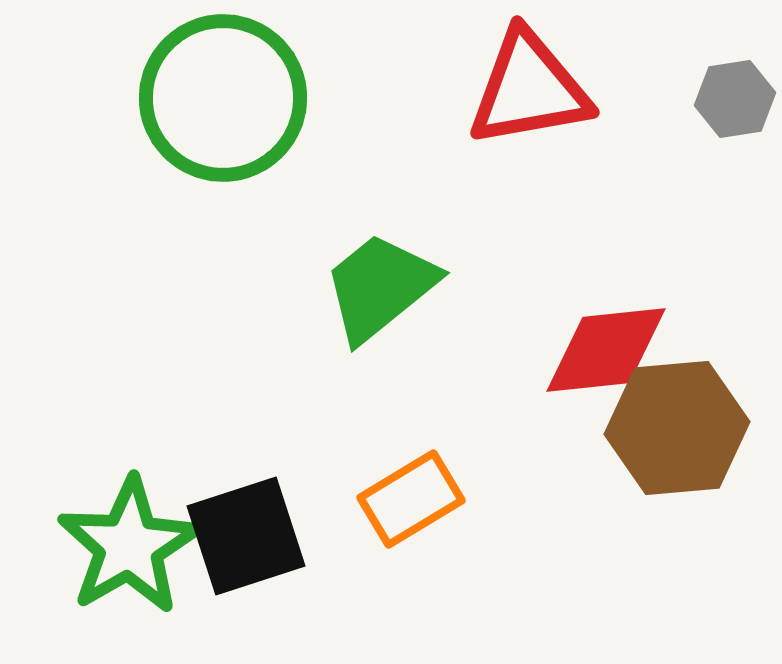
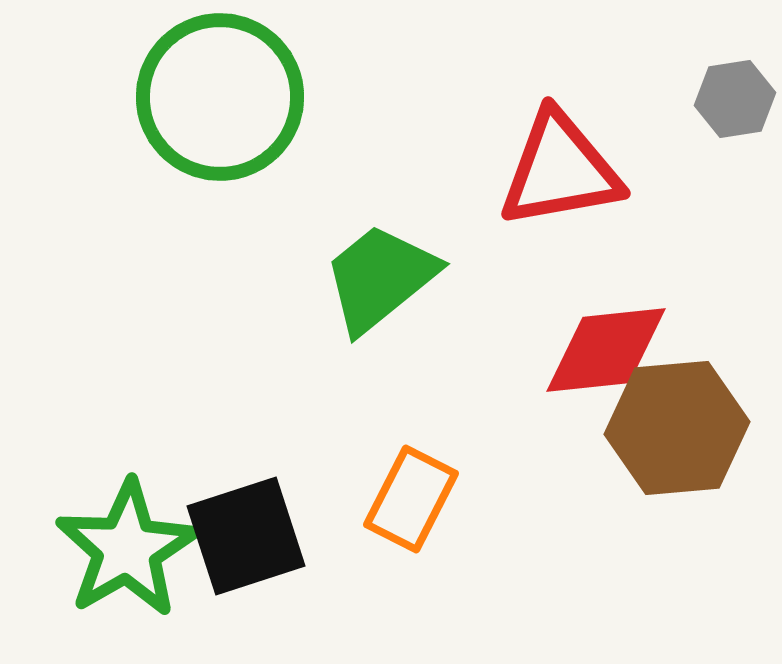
red triangle: moved 31 px right, 81 px down
green circle: moved 3 px left, 1 px up
green trapezoid: moved 9 px up
orange rectangle: rotated 32 degrees counterclockwise
green star: moved 2 px left, 3 px down
